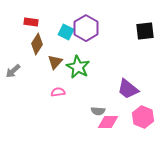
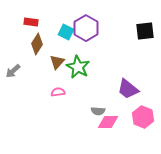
brown triangle: moved 2 px right
